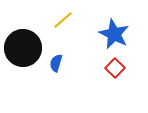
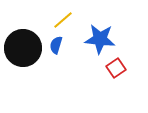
blue star: moved 14 px left, 5 px down; rotated 20 degrees counterclockwise
blue semicircle: moved 18 px up
red square: moved 1 px right; rotated 12 degrees clockwise
